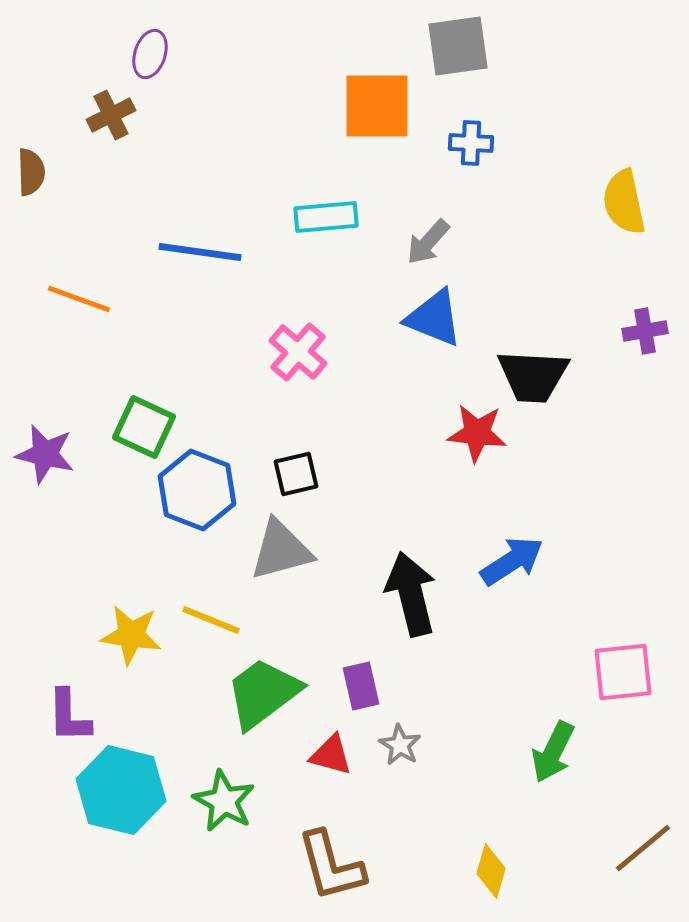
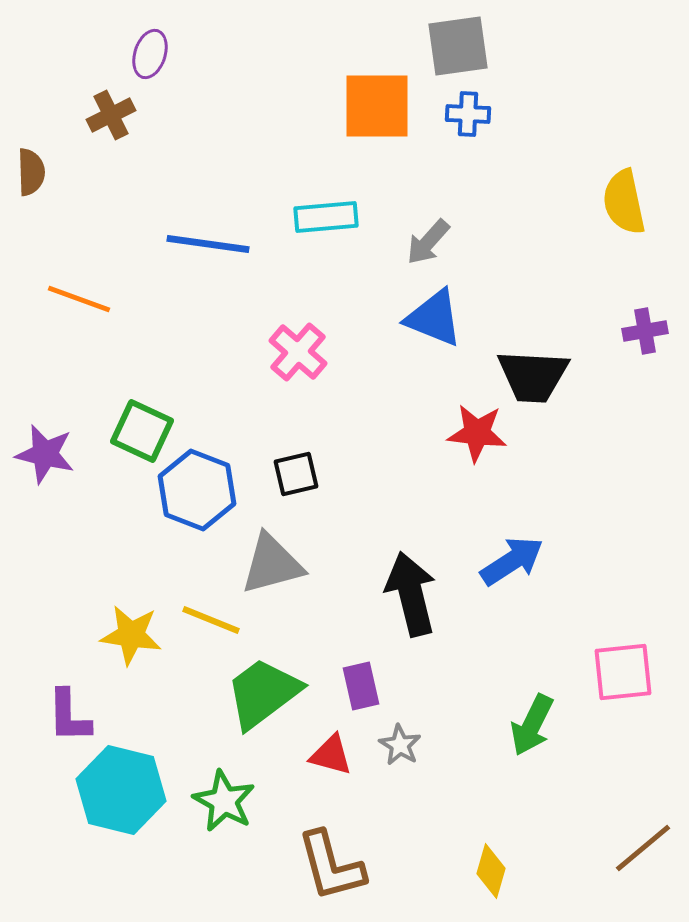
blue cross: moved 3 px left, 29 px up
blue line: moved 8 px right, 8 px up
green square: moved 2 px left, 4 px down
gray triangle: moved 9 px left, 14 px down
green arrow: moved 21 px left, 27 px up
